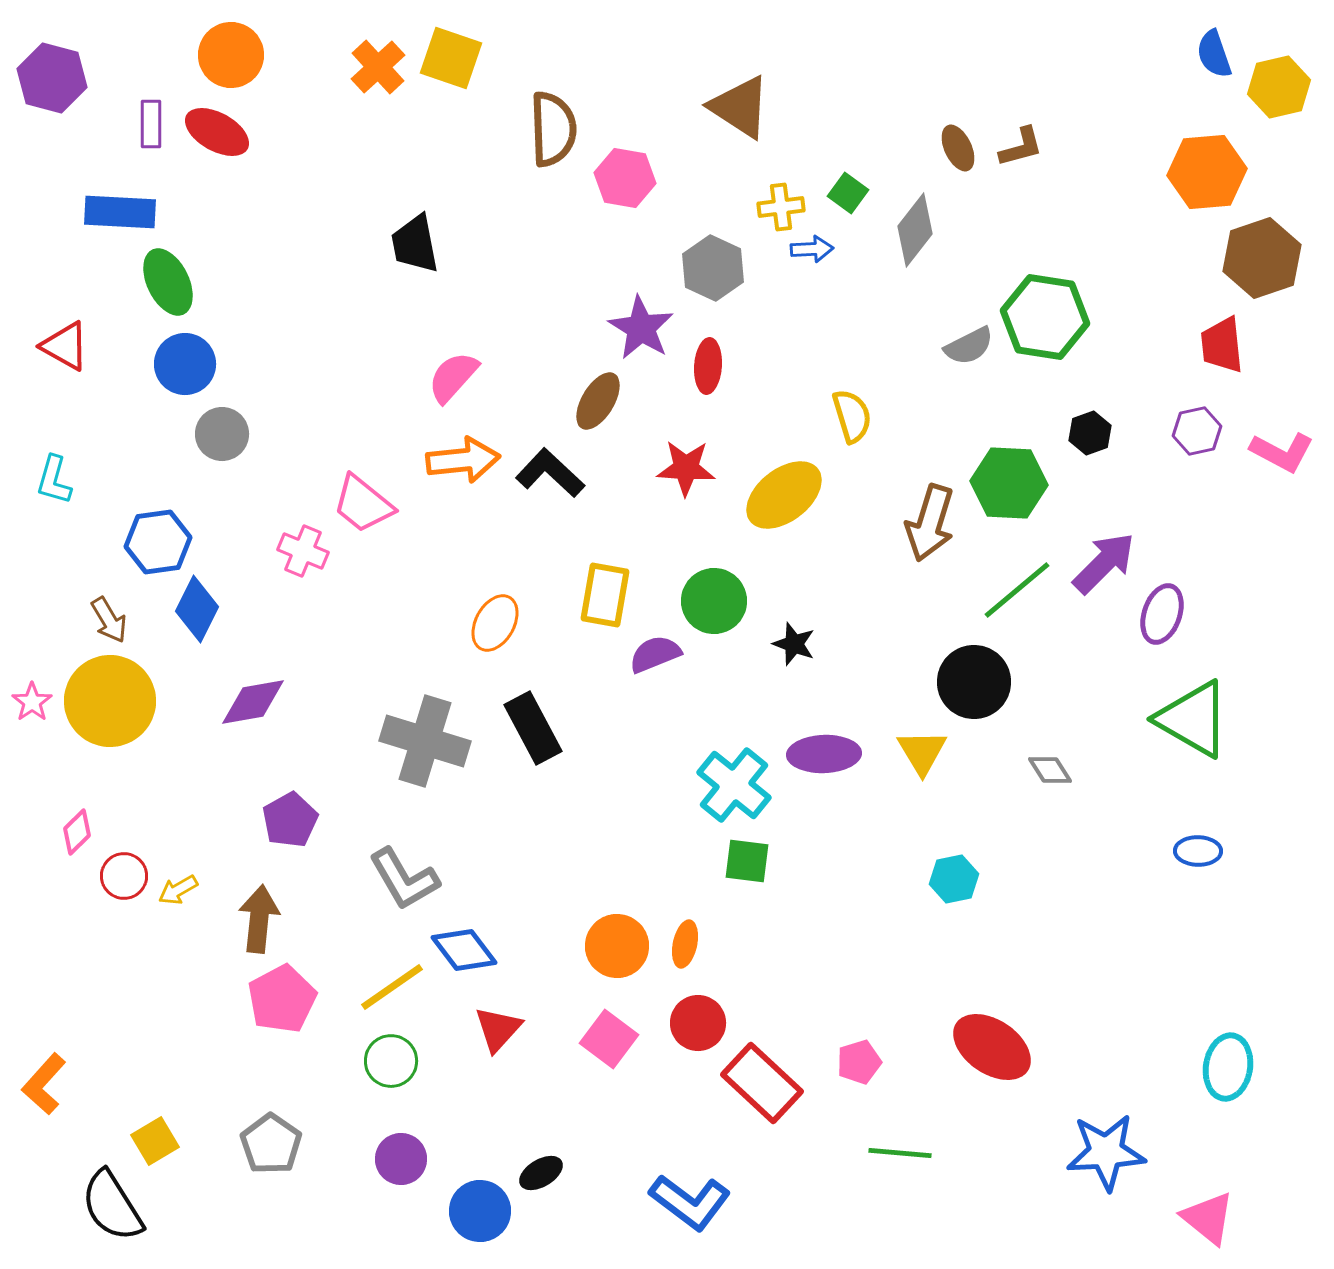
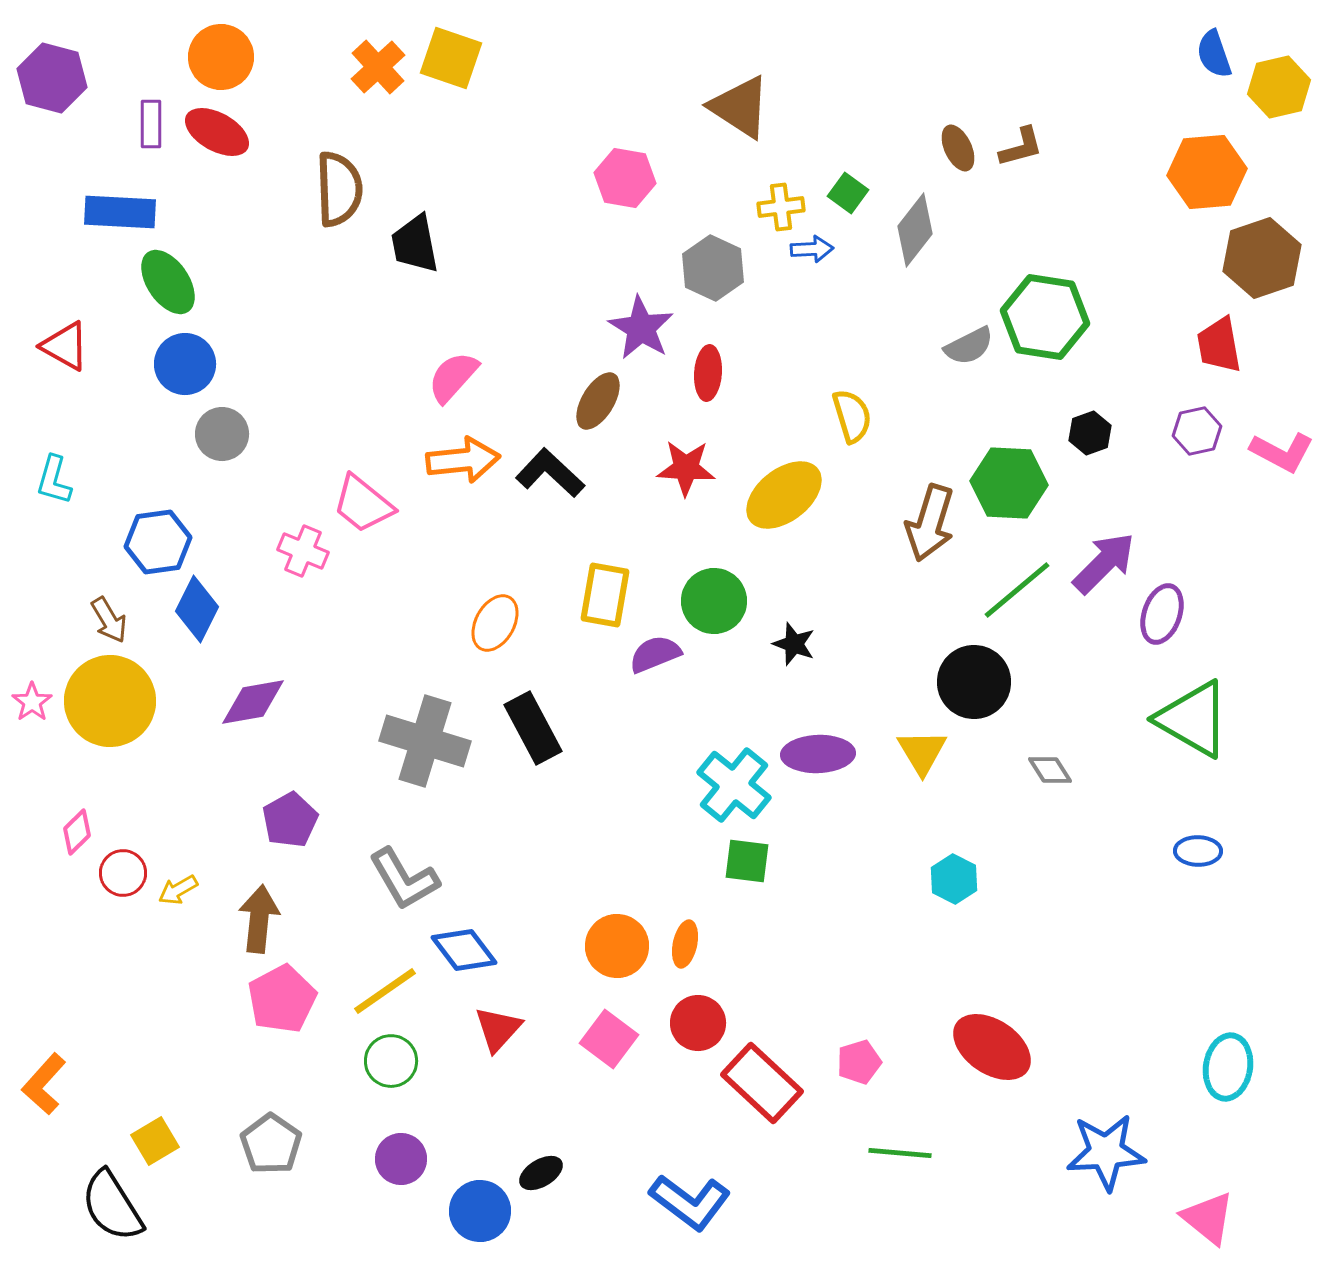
orange circle at (231, 55): moved 10 px left, 2 px down
brown semicircle at (553, 129): moved 214 px left, 60 px down
green ellipse at (168, 282): rotated 8 degrees counterclockwise
red trapezoid at (1222, 345): moved 3 px left; rotated 4 degrees counterclockwise
red ellipse at (708, 366): moved 7 px down
purple ellipse at (824, 754): moved 6 px left
red circle at (124, 876): moved 1 px left, 3 px up
cyan hexagon at (954, 879): rotated 21 degrees counterclockwise
yellow line at (392, 987): moved 7 px left, 4 px down
